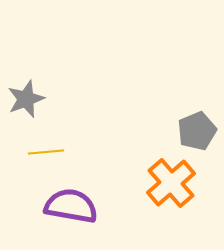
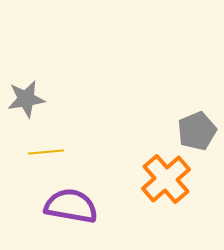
gray star: rotated 12 degrees clockwise
orange cross: moved 5 px left, 4 px up
